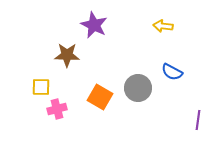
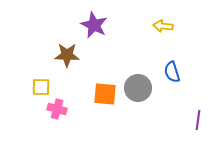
blue semicircle: rotated 45 degrees clockwise
orange square: moved 5 px right, 3 px up; rotated 25 degrees counterclockwise
pink cross: rotated 30 degrees clockwise
